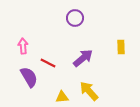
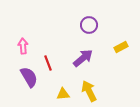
purple circle: moved 14 px right, 7 px down
yellow rectangle: rotated 64 degrees clockwise
red line: rotated 42 degrees clockwise
yellow arrow: rotated 15 degrees clockwise
yellow triangle: moved 1 px right, 3 px up
